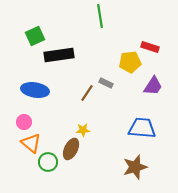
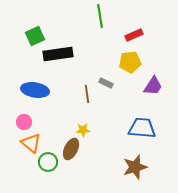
red rectangle: moved 16 px left, 12 px up; rotated 42 degrees counterclockwise
black rectangle: moved 1 px left, 1 px up
brown line: moved 1 px down; rotated 42 degrees counterclockwise
